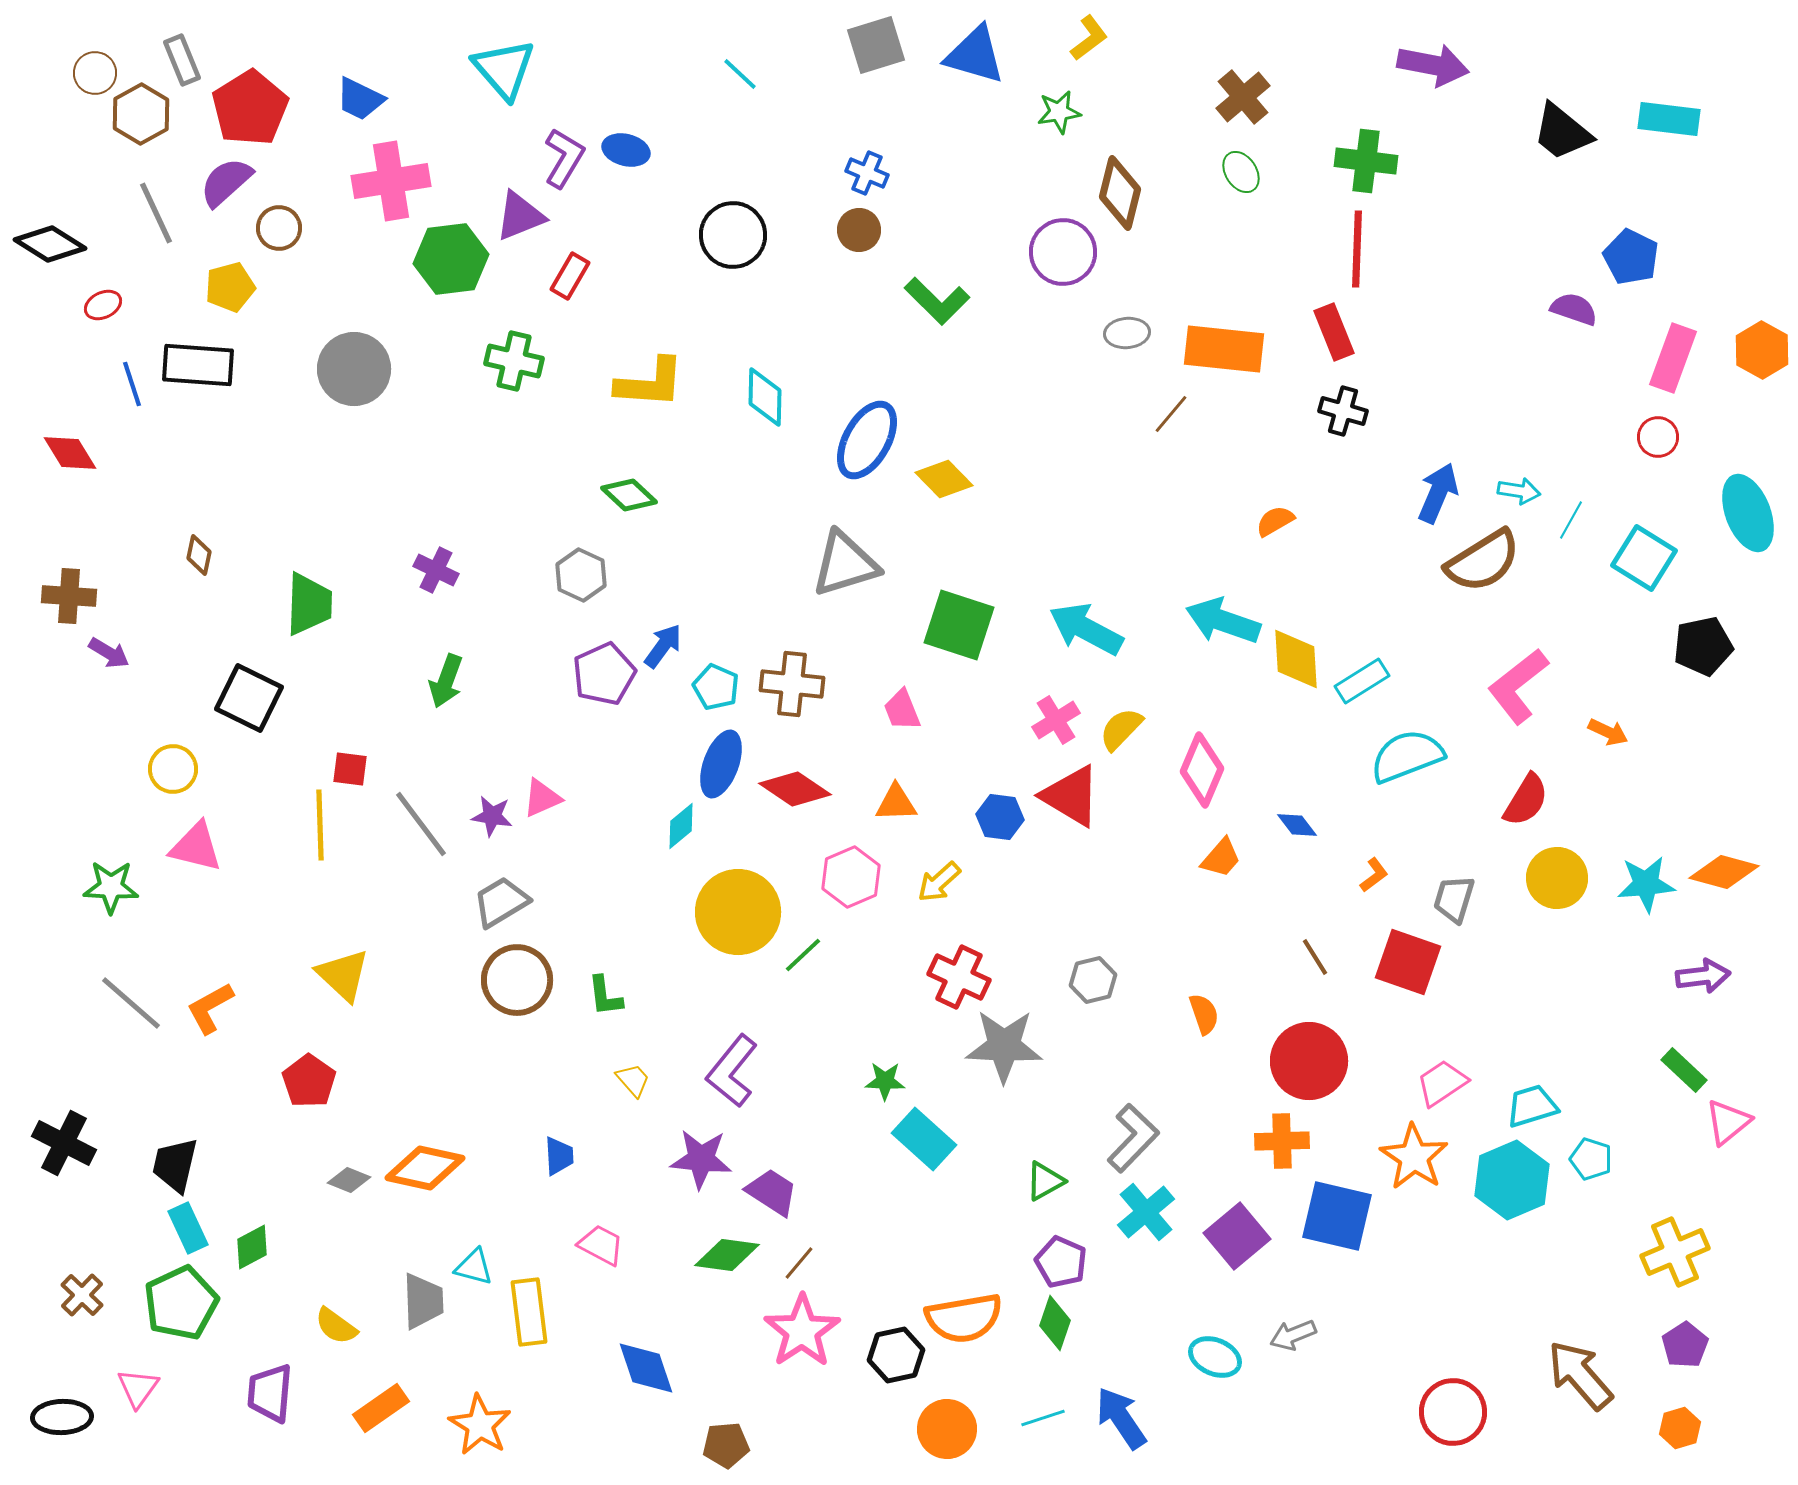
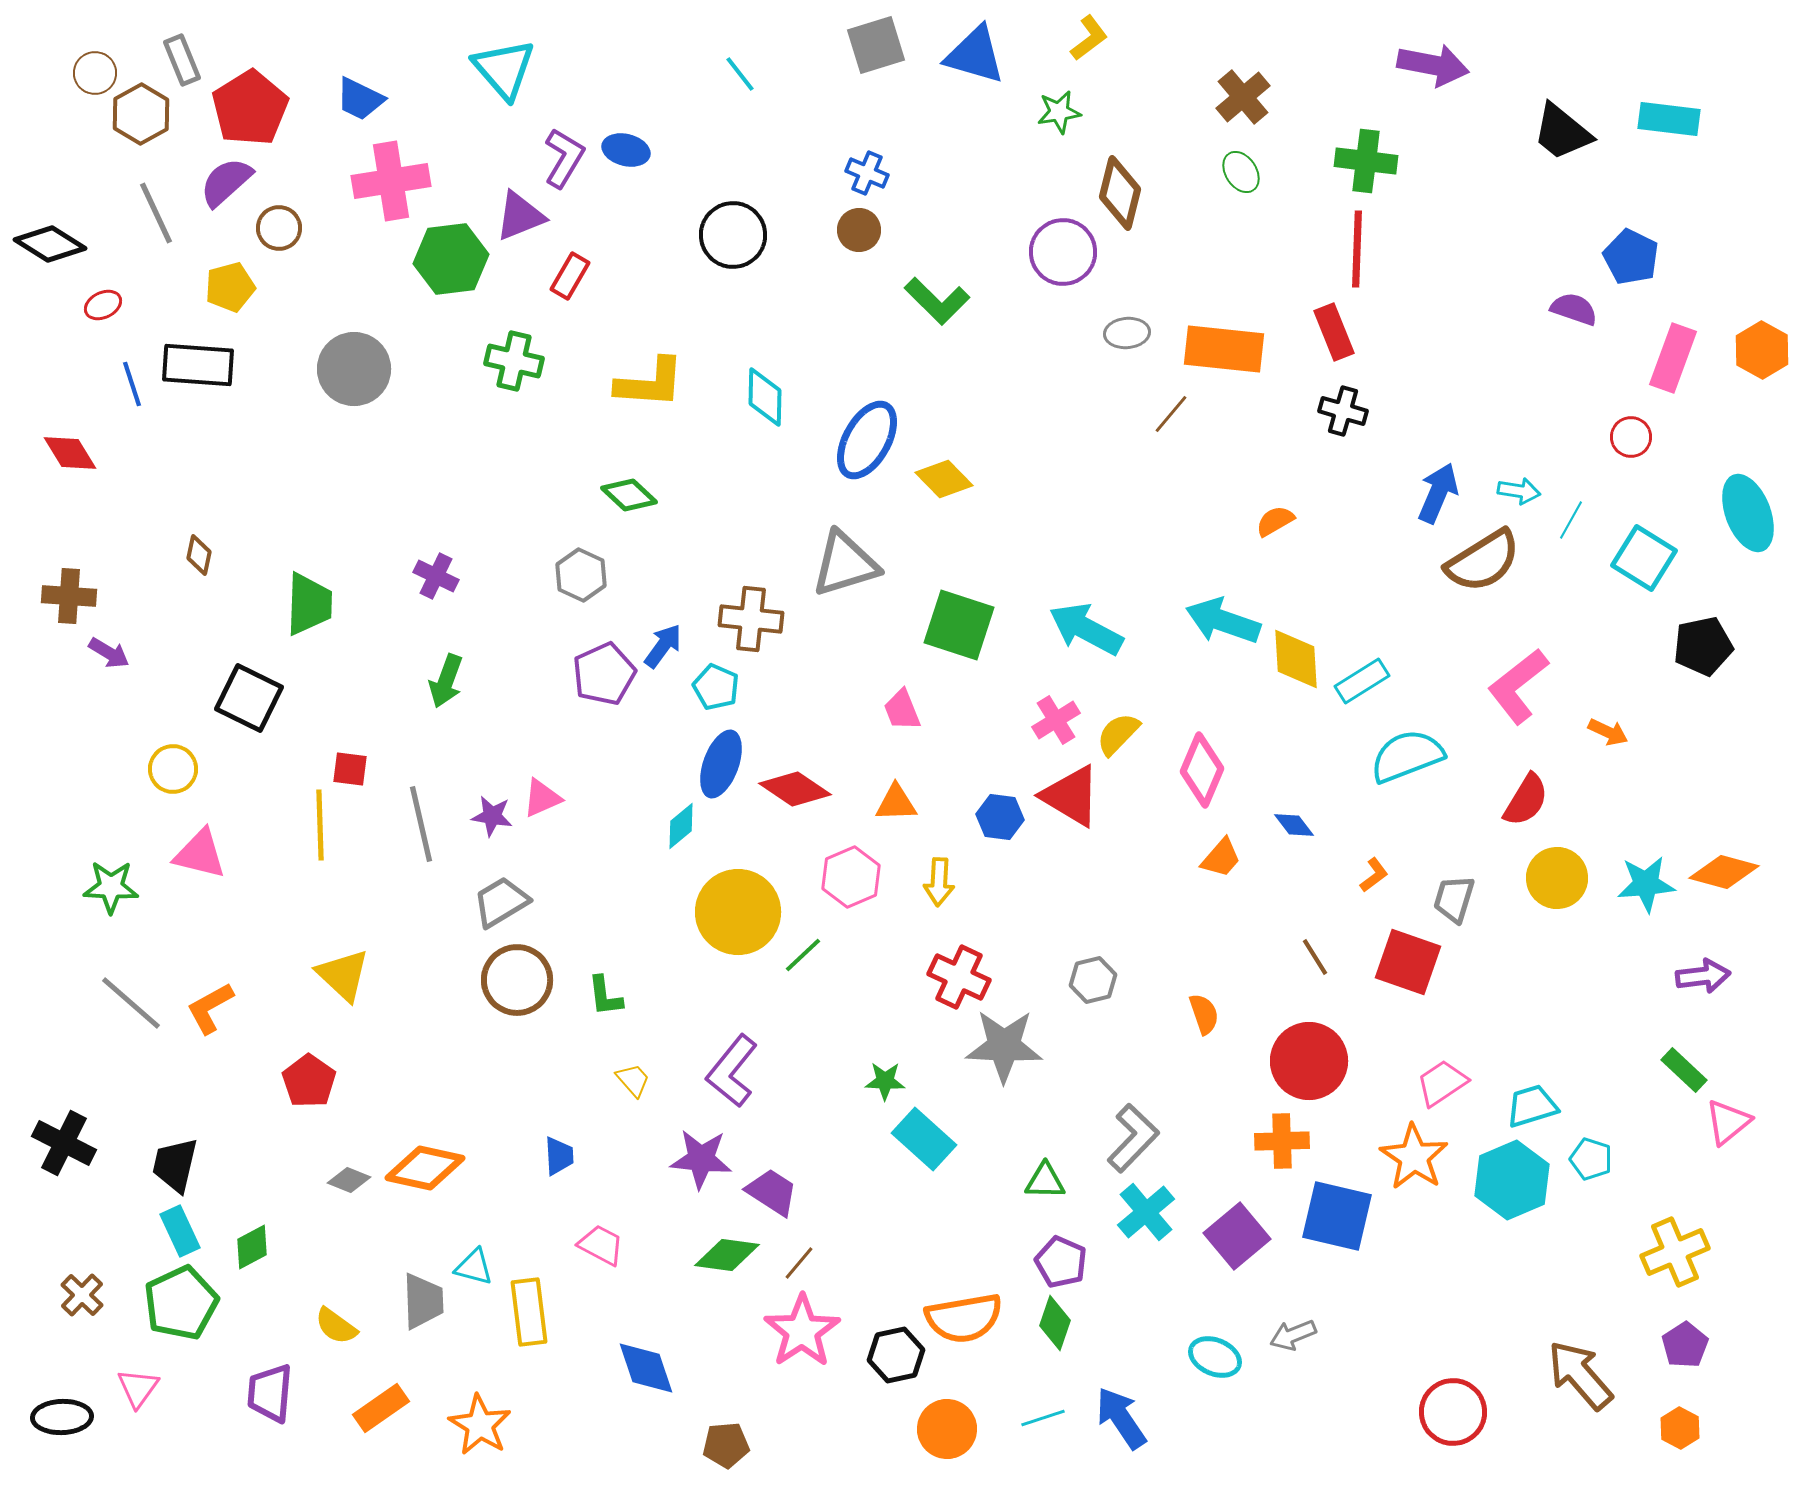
cyan line at (740, 74): rotated 9 degrees clockwise
red circle at (1658, 437): moved 27 px left
purple cross at (436, 570): moved 6 px down
brown cross at (792, 684): moved 41 px left, 65 px up
yellow semicircle at (1121, 729): moved 3 px left, 5 px down
gray line at (421, 824): rotated 24 degrees clockwise
blue diamond at (1297, 825): moved 3 px left
pink triangle at (196, 847): moved 4 px right, 7 px down
yellow arrow at (939, 882): rotated 45 degrees counterclockwise
green triangle at (1045, 1181): rotated 30 degrees clockwise
cyan rectangle at (188, 1228): moved 8 px left, 3 px down
orange hexagon at (1680, 1428): rotated 15 degrees counterclockwise
